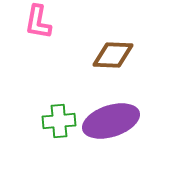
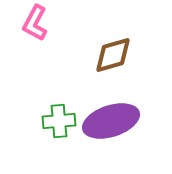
pink L-shape: moved 3 px left, 1 px down; rotated 18 degrees clockwise
brown diamond: rotated 18 degrees counterclockwise
